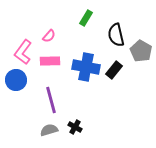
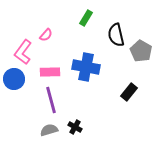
pink semicircle: moved 3 px left, 1 px up
pink rectangle: moved 11 px down
black rectangle: moved 15 px right, 22 px down
blue circle: moved 2 px left, 1 px up
